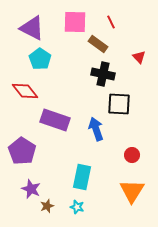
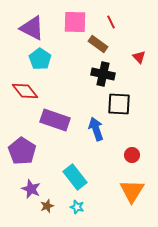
cyan rectangle: moved 7 px left; rotated 50 degrees counterclockwise
